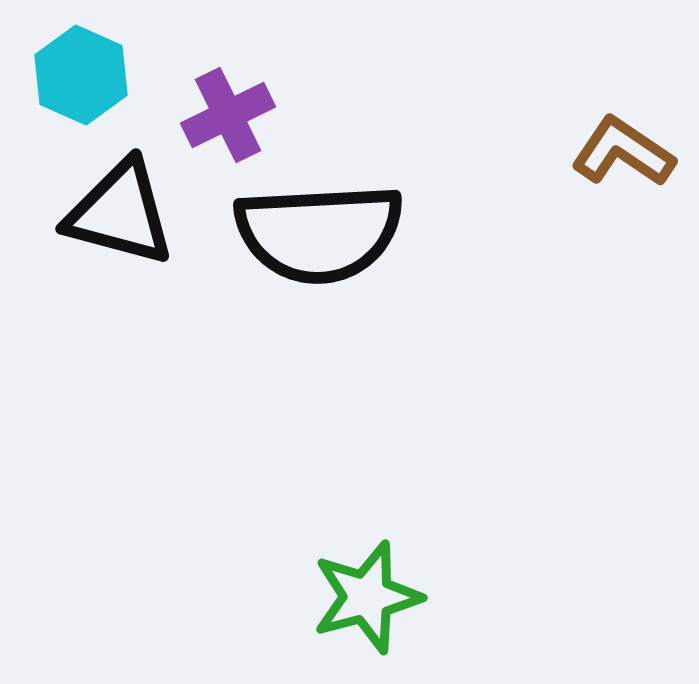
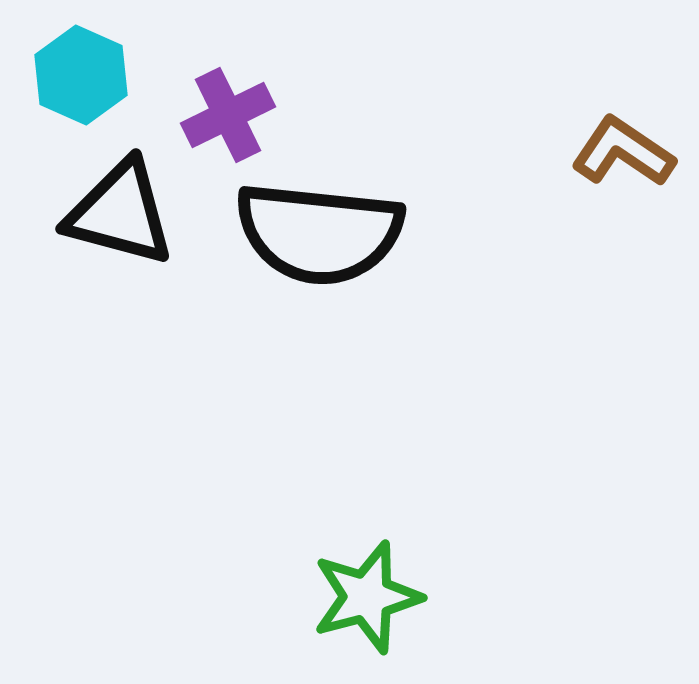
black semicircle: rotated 9 degrees clockwise
